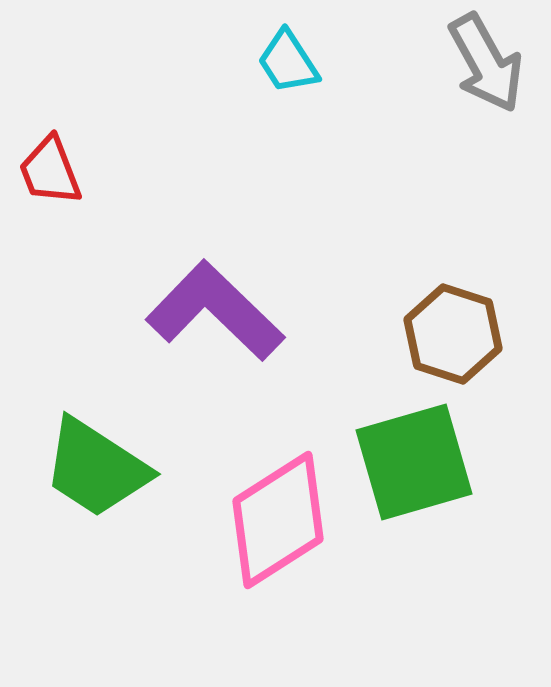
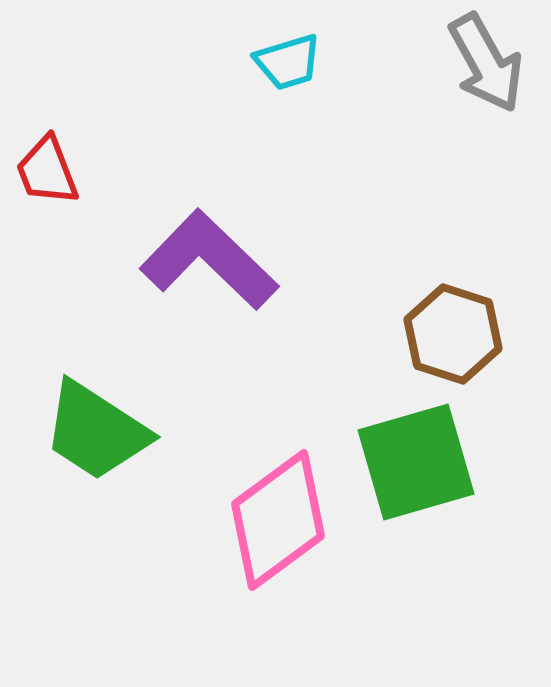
cyan trapezoid: rotated 74 degrees counterclockwise
red trapezoid: moved 3 px left
purple L-shape: moved 6 px left, 51 px up
green square: moved 2 px right
green trapezoid: moved 37 px up
pink diamond: rotated 4 degrees counterclockwise
